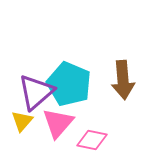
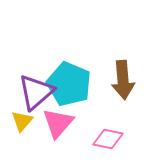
pink diamond: moved 16 px right, 1 px up
